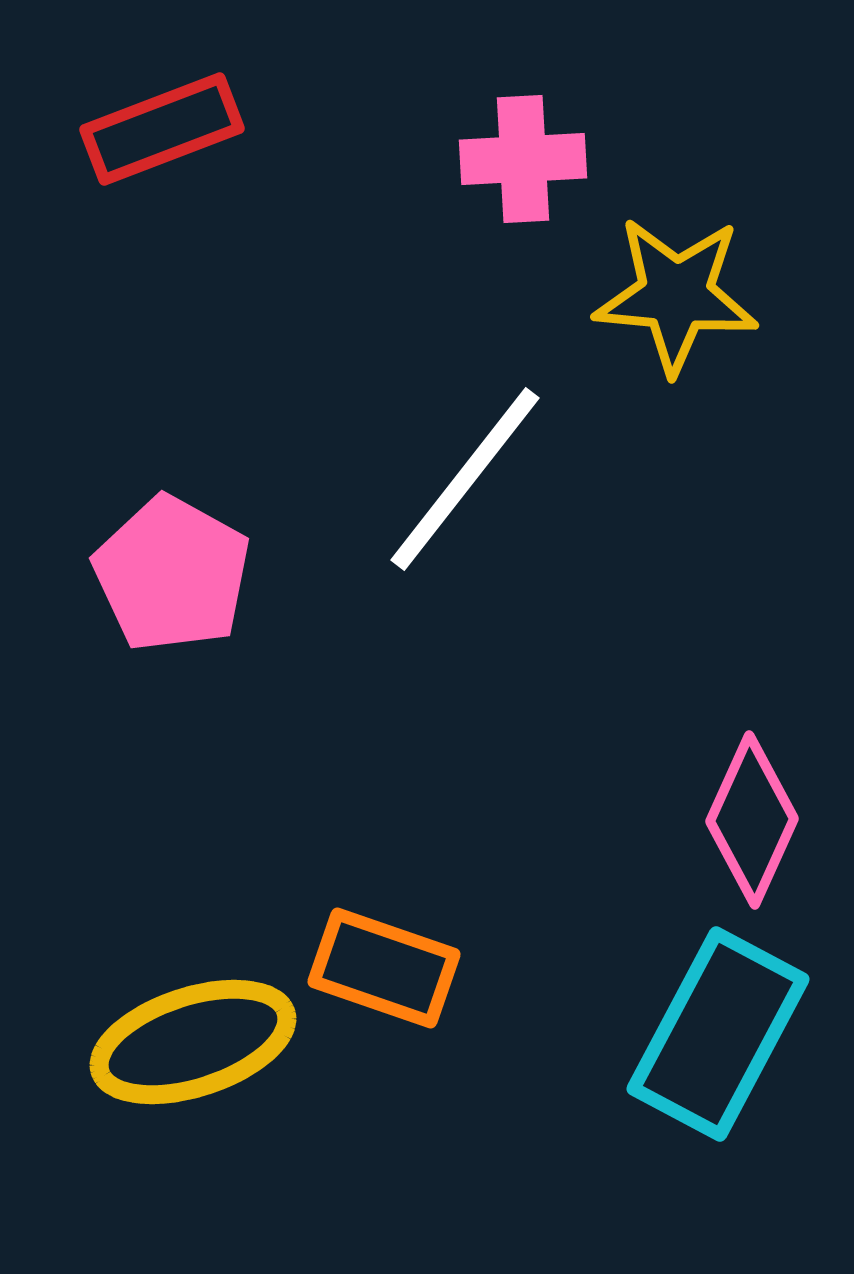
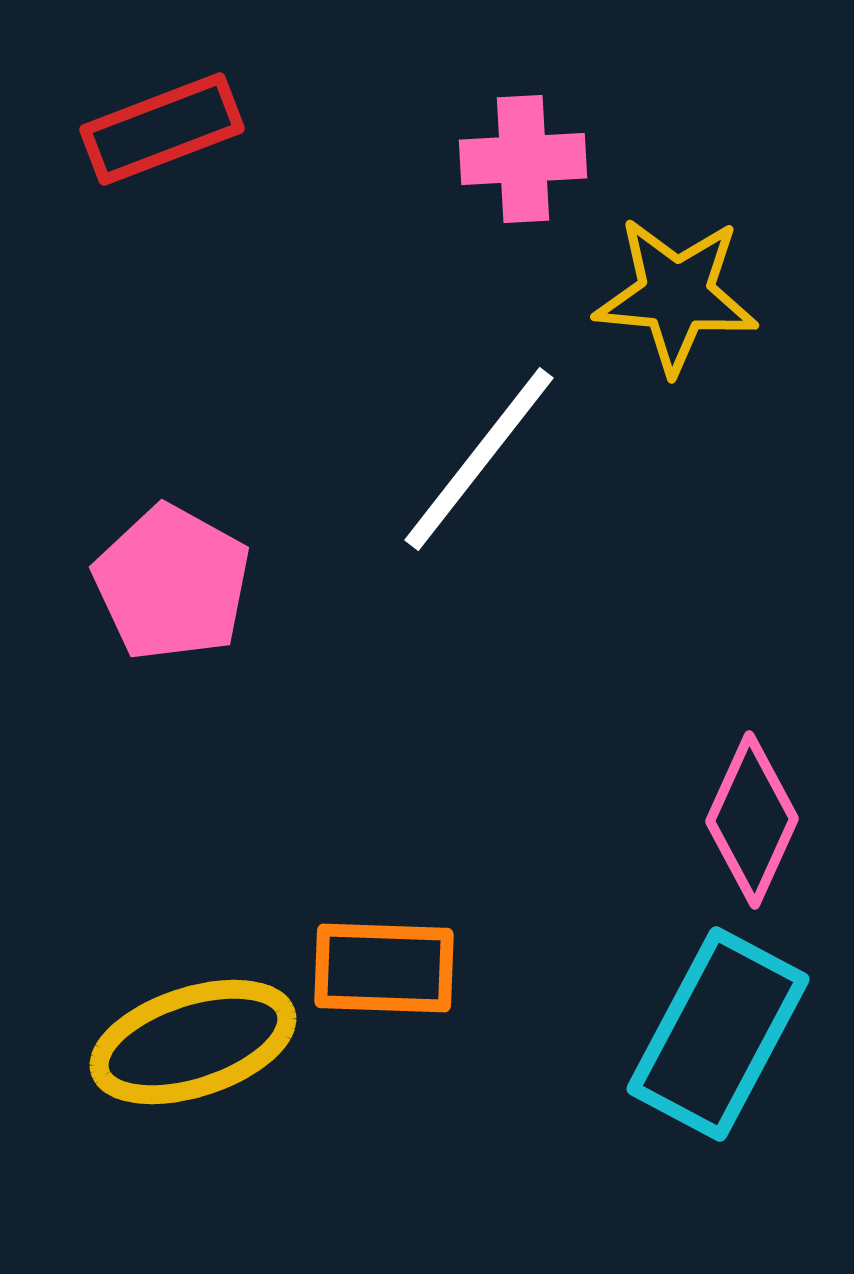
white line: moved 14 px right, 20 px up
pink pentagon: moved 9 px down
orange rectangle: rotated 17 degrees counterclockwise
